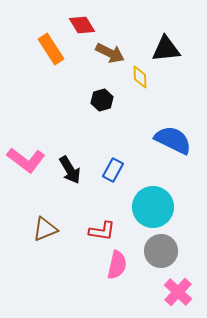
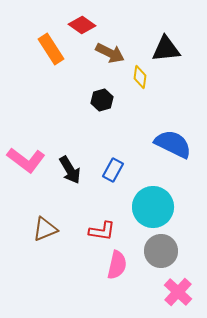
red diamond: rotated 24 degrees counterclockwise
yellow diamond: rotated 10 degrees clockwise
blue semicircle: moved 4 px down
